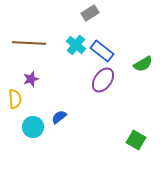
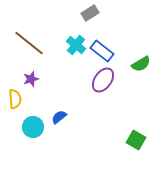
brown line: rotated 36 degrees clockwise
green semicircle: moved 2 px left
